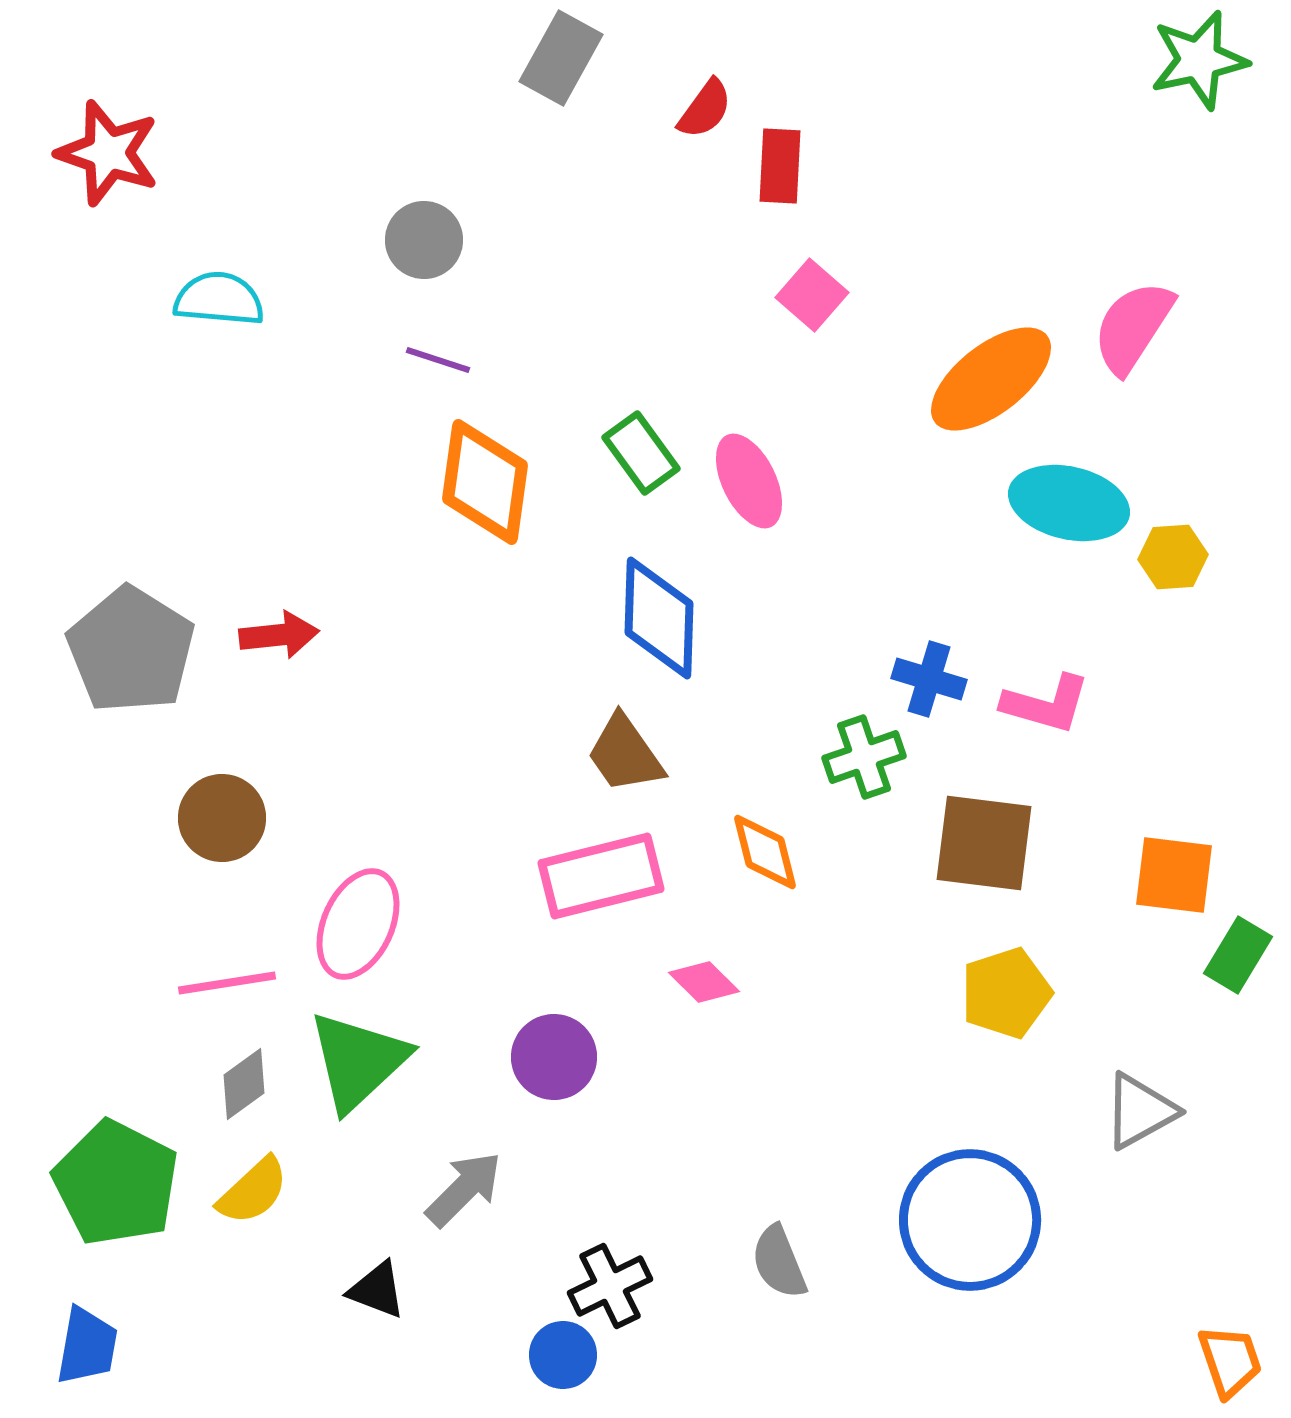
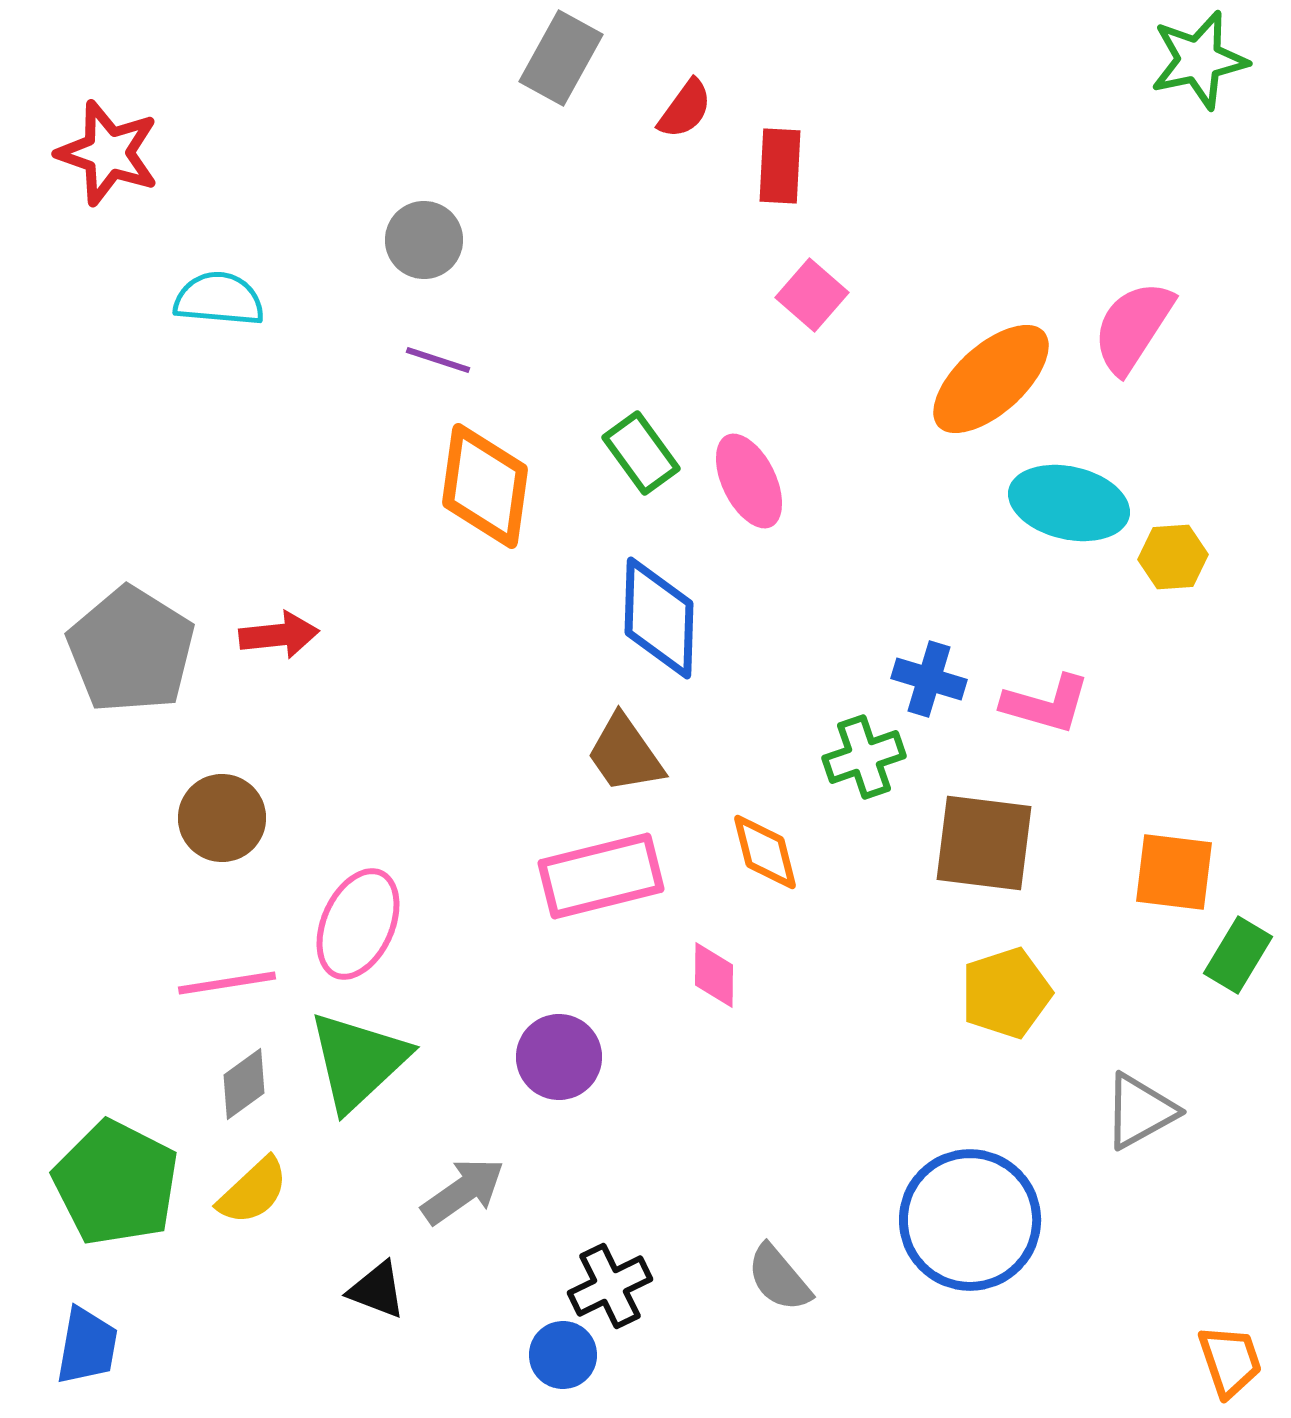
red semicircle at (705, 109): moved 20 px left
orange ellipse at (991, 379): rotated 4 degrees counterclockwise
orange diamond at (485, 482): moved 4 px down
orange square at (1174, 875): moved 3 px up
pink diamond at (704, 982): moved 10 px right, 7 px up; rotated 46 degrees clockwise
purple circle at (554, 1057): moved 5 px right
gray arrow at (464, 1189): moved 1 px left, 2 px down; rotated 10 degrees clockwise
gray semicircle at (779, 1262): moved 16 px down; rotated 18 degrees counterclockwise
